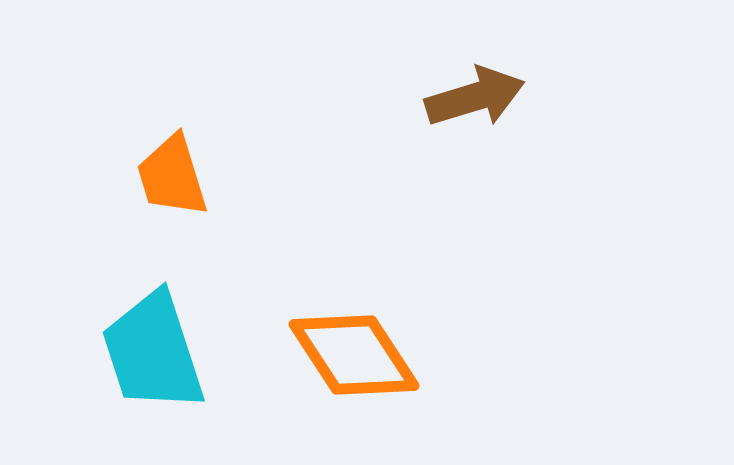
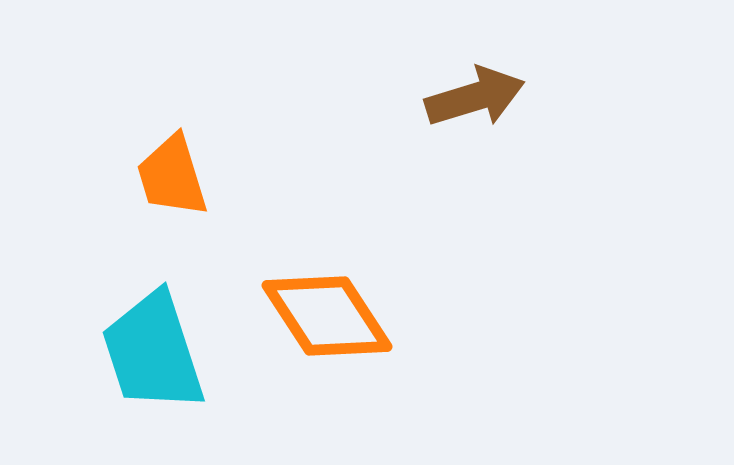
orange diamond: moved 27 px left, 39 px up
